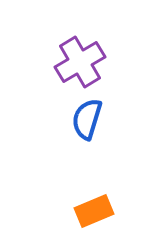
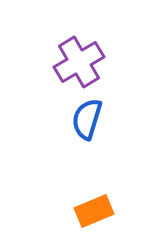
purple cross: moved 1 px left
